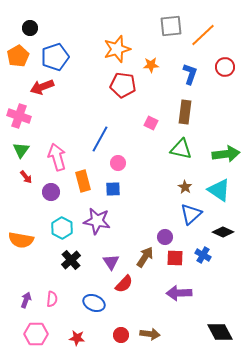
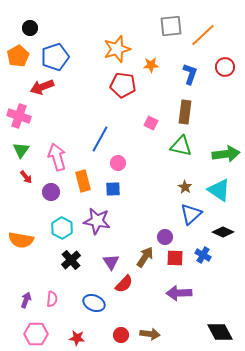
green triangle at (181, 149): moved 3 px up
